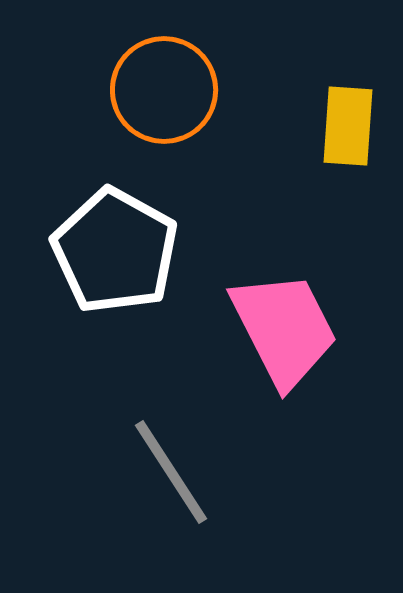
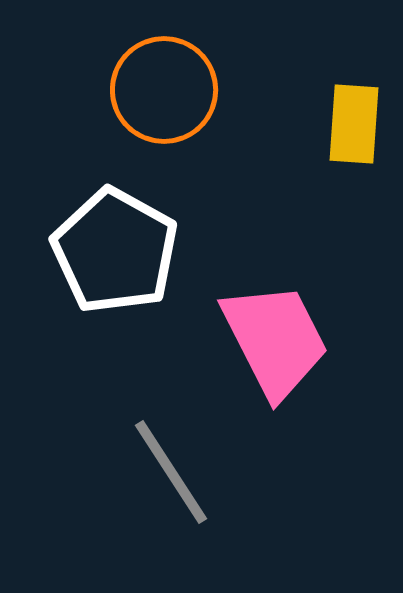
yellow rectangle: moved 6 px right, 2 px up
pink trapezoid: moved 9 px left, 11 px down
